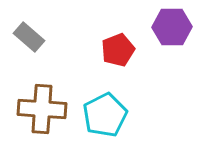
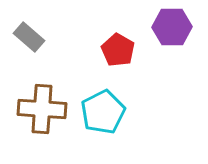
red pentagon: rotated 20 degrees counterclockwise
cyan pentagon: moved 2 px left, 3 px up
